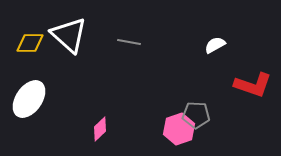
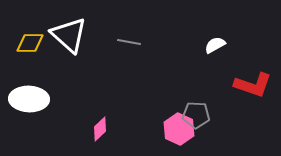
white ellipse: rotated 57 degrees clockwise
pink hexagon: rotated 16 degrees counterclockwise
